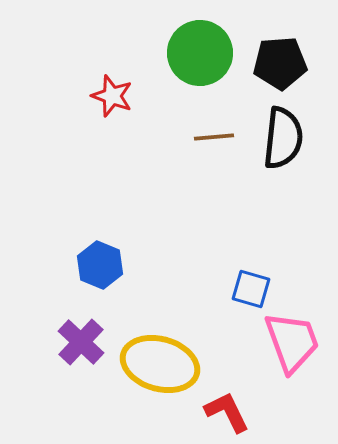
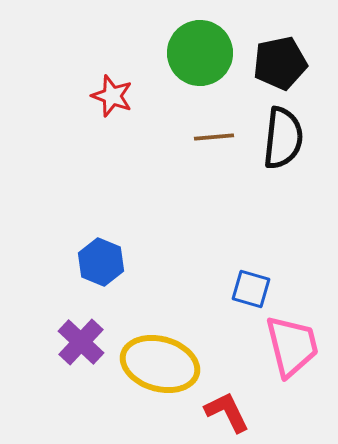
black pentagon: rotated 8 degrees counterclockwise
blue hexagon: moved 1 px right, 3 px up
pink trapezoid: moved 4 px down; rotated 6 degrees clockwise
